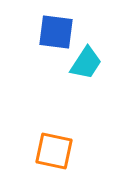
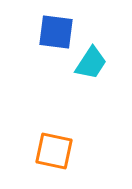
cyan trapezoid: moved 5 px right
